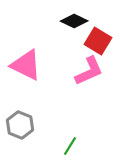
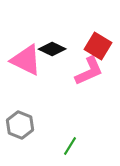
black diamond: moved 22 px left, 28 px down
red square: moved 5 px down
pink triangle: moved 5 px up
